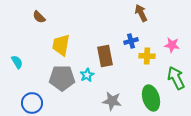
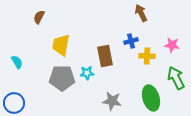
brown semicircle: rotated 72 degrees clockwise
cyan star: moved 2 px up; rotated 24 degrees clockwise
blue circle: moved 18 px left
